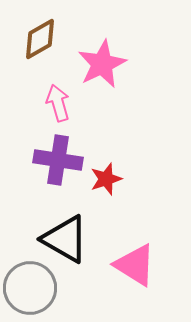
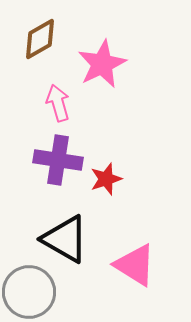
gray circle: moved 1 px left, 4 px down
